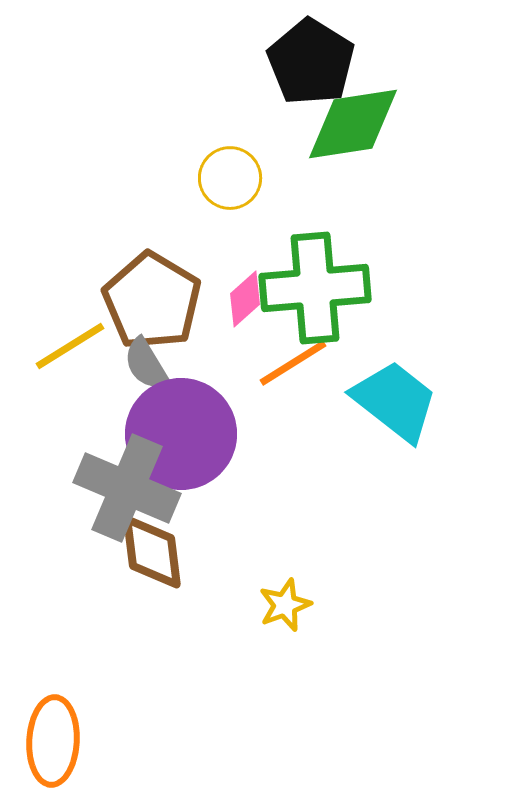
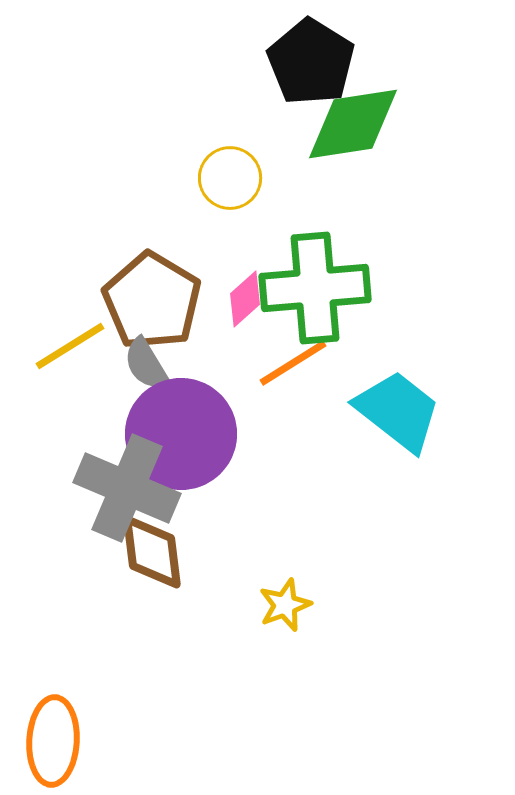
cyan trapezoid: moved 3 px right, 10 px down
